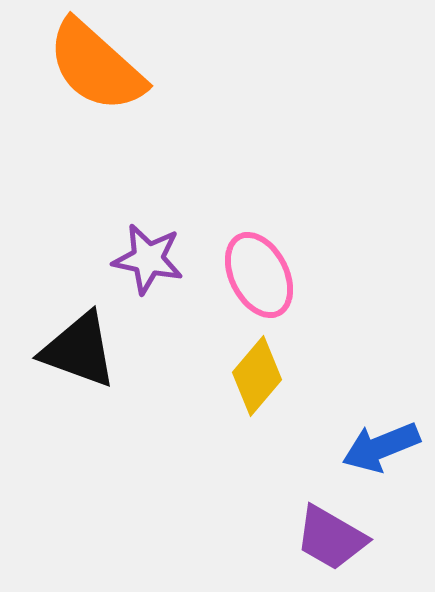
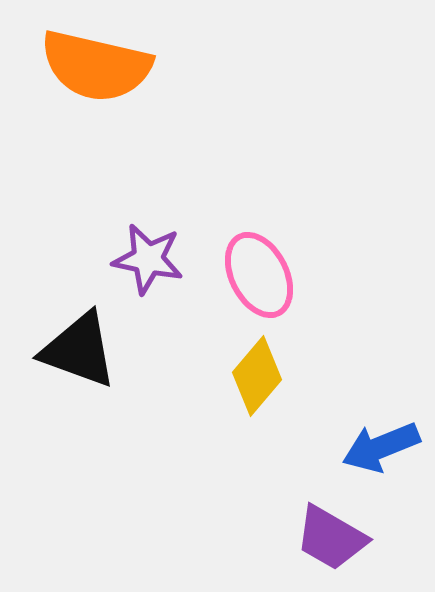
orange semicircle: rotated 29 degrees counterclockwise
